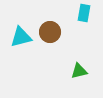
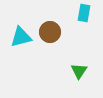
green triangle: rotated 42 degrees counterclockwise
